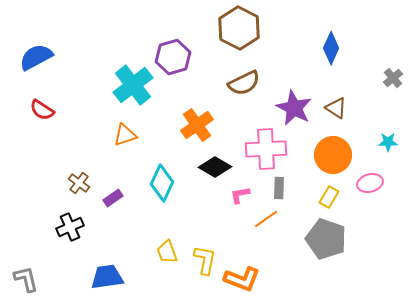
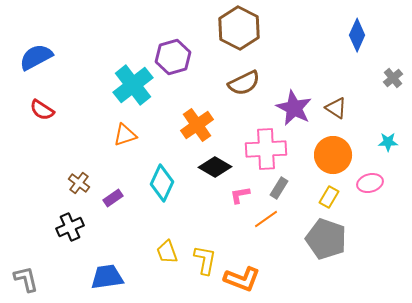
blue diamond: moved 26 px right, 13 px up
gray rectangle: rotated 30 degrees clockwise
